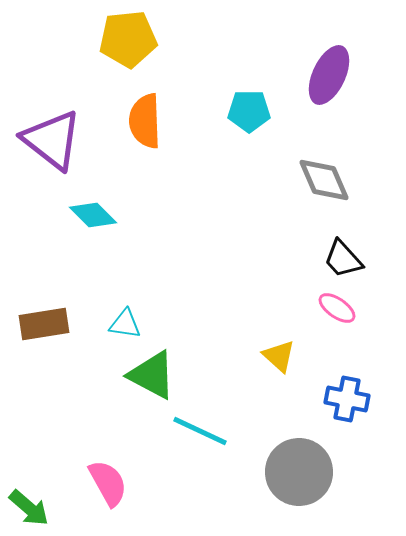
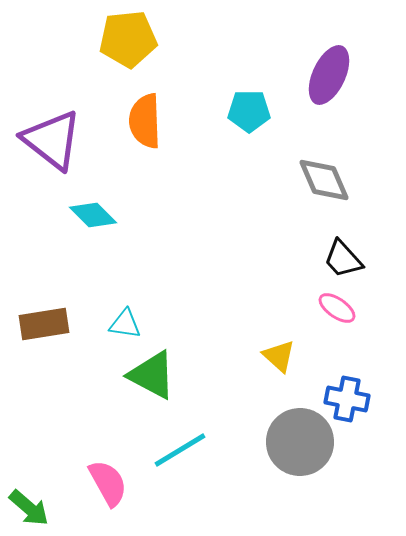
cyan line: moved 20 px left, 19 px down; rotated 56 degrees counterclockwise
gray circle: moved 1 px right, 30 px up
